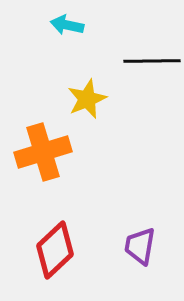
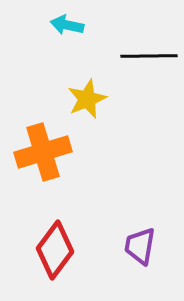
black line: moved 3 px left, 5 px up
red diamond: rotated 10 degrees counterclockwise
